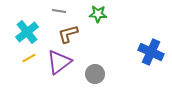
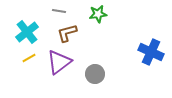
green star: rotated 12 degrees counterclockwise
brown L-shape: moved 1 px left, 1 px up
